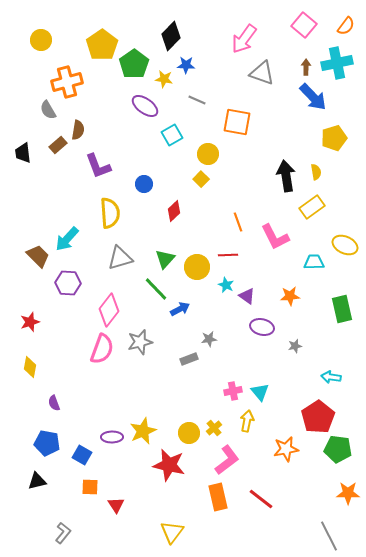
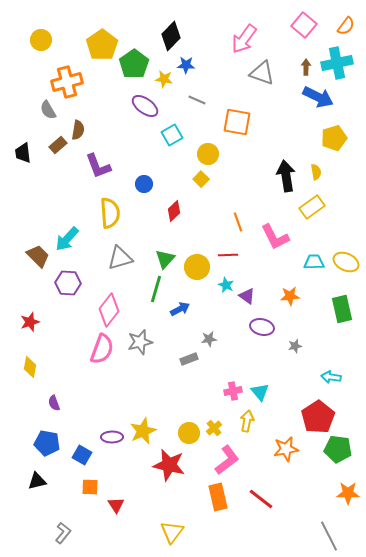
blue arrow at (313, 97): moved 5 px right; rotated 20 degrees counterclockwise
yellow ellipse at (345, 245): moved 1 px right, 17 px down
green line at (156, 289): rotated 60 degrees clockwise
